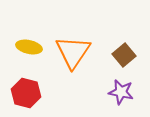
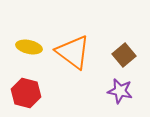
orange triangle: rotated 27 degrees counterclockwise
purple star: moved 1 px left, 1 px up
